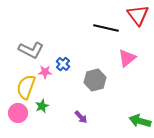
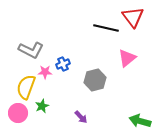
red triangle: moved 5 px left, 2 px down
blue cross: rotated 24 degrees clockwise
